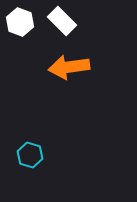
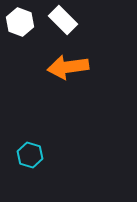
white rectangle: moved 1 px right, 1 px up
orange arrow: moved 1 px left
